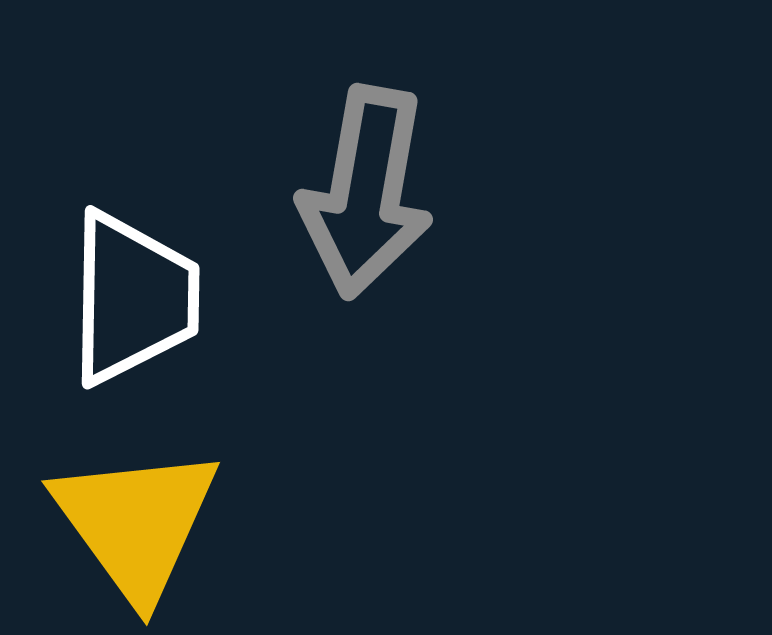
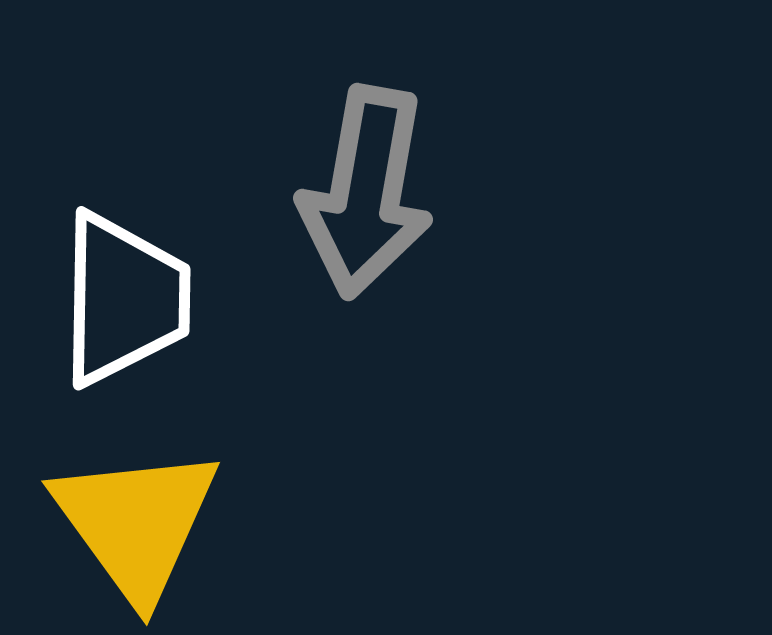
white trapezoid: moved 9 px left, 1 px down
